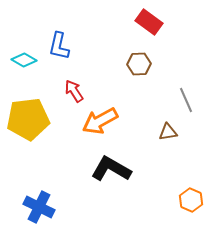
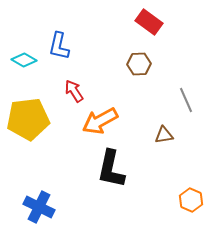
brown triangle: moved 4 px left, 3 px down
black L-shape: rotated 108 degrees counterclockwise
